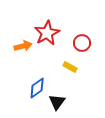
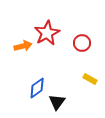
yellow rectangle: moved 20 px right, 12 px down
